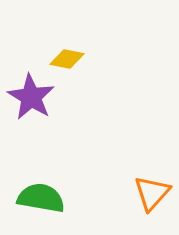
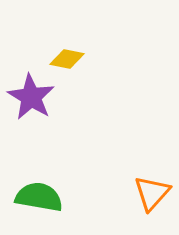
green semicircle: moved 2 px left, 1 px up
